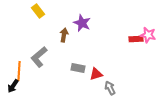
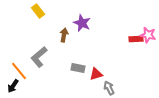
orange line: rotated 42 degrees counterclockwise
gray arrow: moved 1 px left
